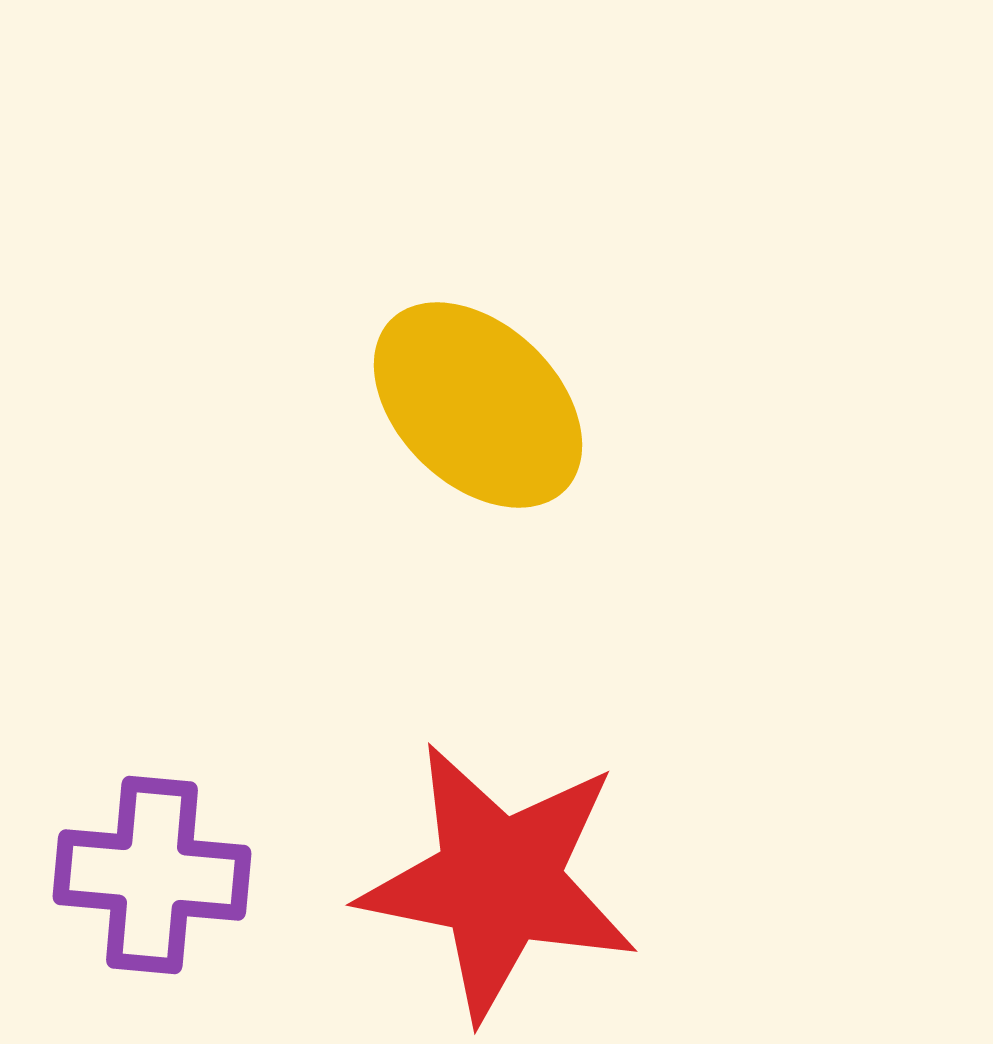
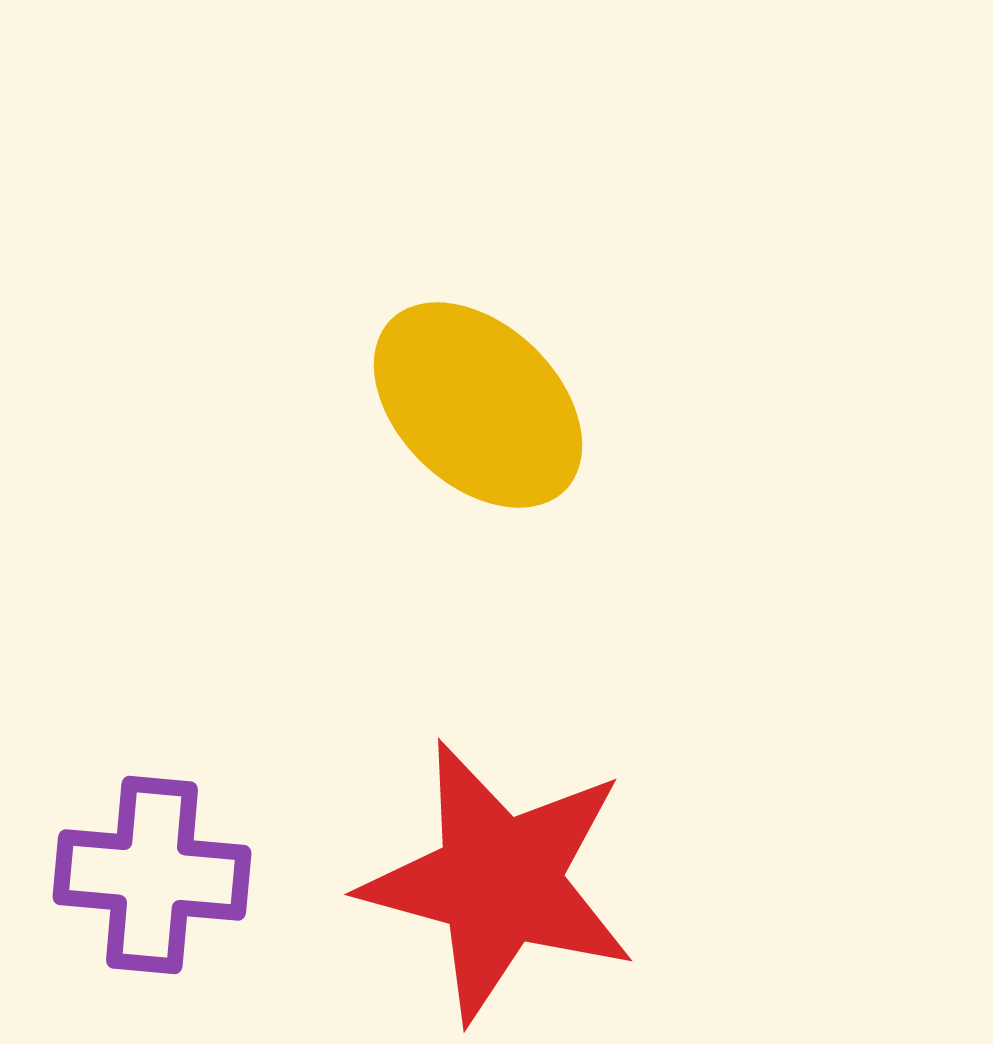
red star: rotated 4 degrees clockwise
